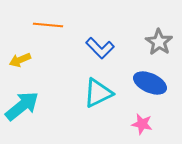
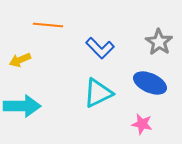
cyan arrow: rotated 39 degrees clockwise
